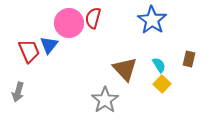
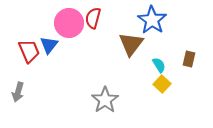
brown triangle: moved 6 px right, 25 px up; rotated 20 degrees clockwise
